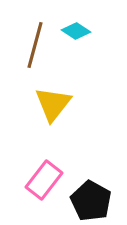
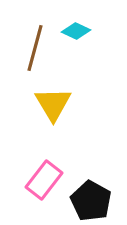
cyan diamond: rotated 8 degrees counterclockwise
brown line: moved 3 px down
yellow triangle: rotated 9 degrees counterclockwise
